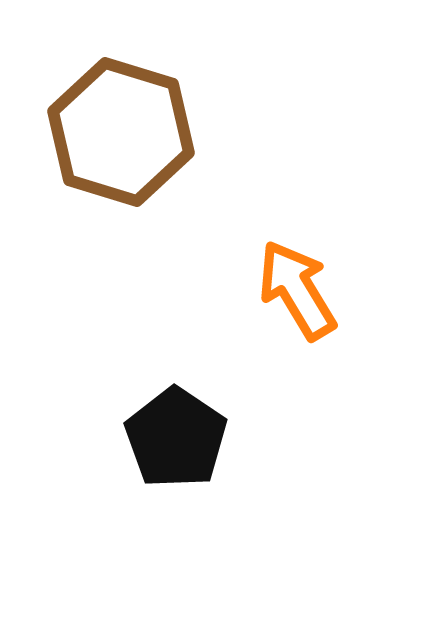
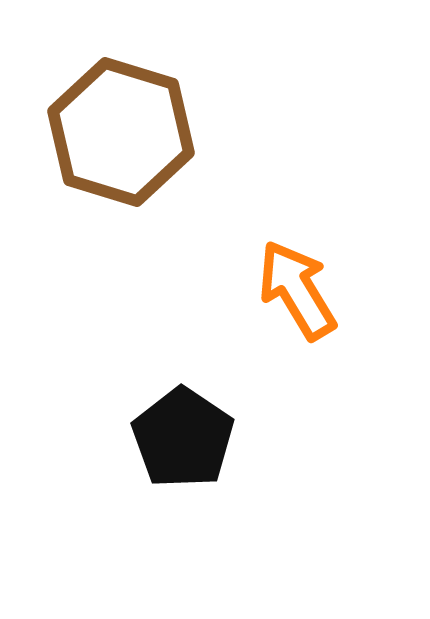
black pentagon: moved 7 px right
